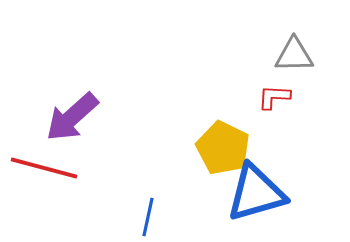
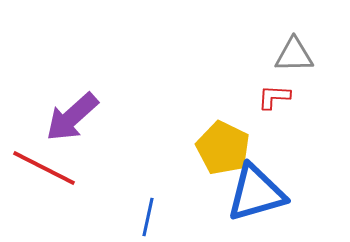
red line: rotated 12 degrees clockwise
